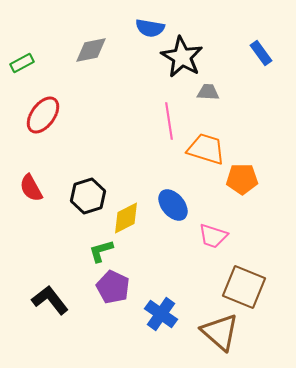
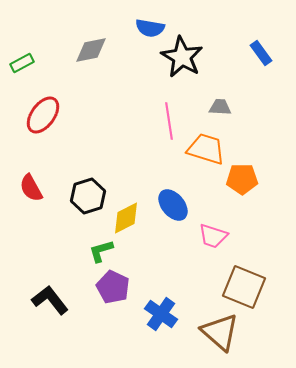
gray trapezoid: moved 12 px right, 15 px down
